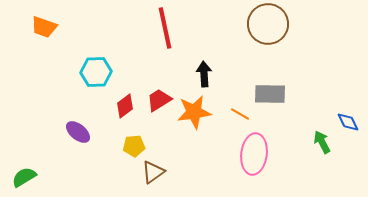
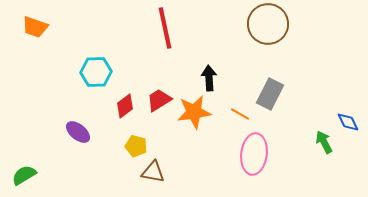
orange trapezoid: moved 9 px left
black arrow: moved 5 px right, 4 px down
gray rectangle: rotated 64 degrees counterclockwise
green arrow: moved 2 px right
yellow pentagon: moved 2 px right; rotated 20 degrees clockwise
brown triangle: rotated 45 degrees clockwise
green semicircle: moved 2 px up
